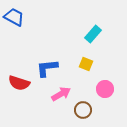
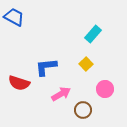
yellow square: rotated 24 degrees clockwise
blue L-shape: moved 1 px left, 1 px up
